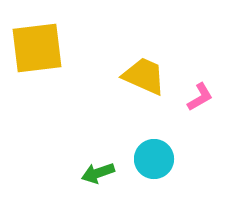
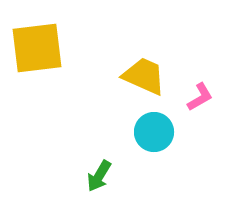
cyan circle: moved 27 px up
green arrow: moved 1 px right, 3 px down; rotated 40 degrees counterclockwise
